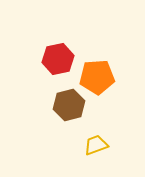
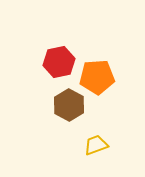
red hexagon: moved 1 px right, 3 px down
brown hexagon: rotated 16 degrees counterclockwise
